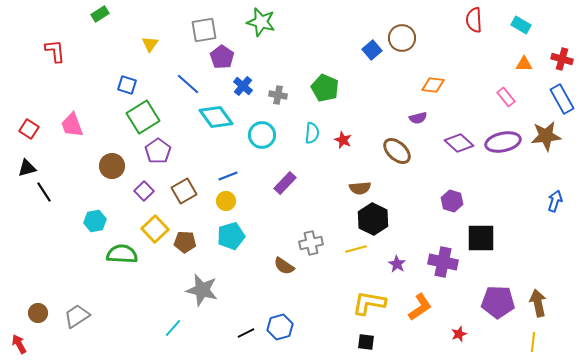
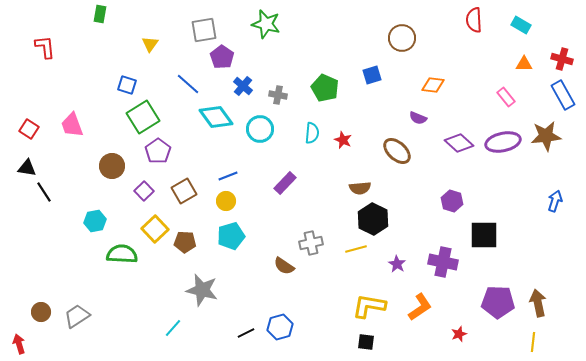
green rectangle at (100, 14): rotated 48 degrees counterclockwise
green star at (261, 22): moved 5 px right, 2 px down
blue square at (372, 50): moved 25 px down; rotated 24 degrees clockwise
red L-shape at (55, 51): moved 10 px left, 4 px up
blue rectangle at (562, 99): moved 1 px right, 4 px up
purple semicircle at (418, 118): rotated 36 degrees clockwise
cyan circle at (262, 135): moved 2 px left, 6 px up
black triangle at (27, 168): rotated 24 degrees clockwise
black square at (481, 238): moved 3 px right, 3 px up
yellow L-shape at (369, 303): moved 3 px down
brown circle at (38, 313): moved 3 px right, 1 px up
red arrow at (19, 344): rotated 12 degrees clockwise
